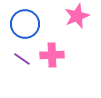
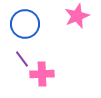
pink cross: moved 10 px left, 19 px down
purple line: rotated 18 degrees clockwise
